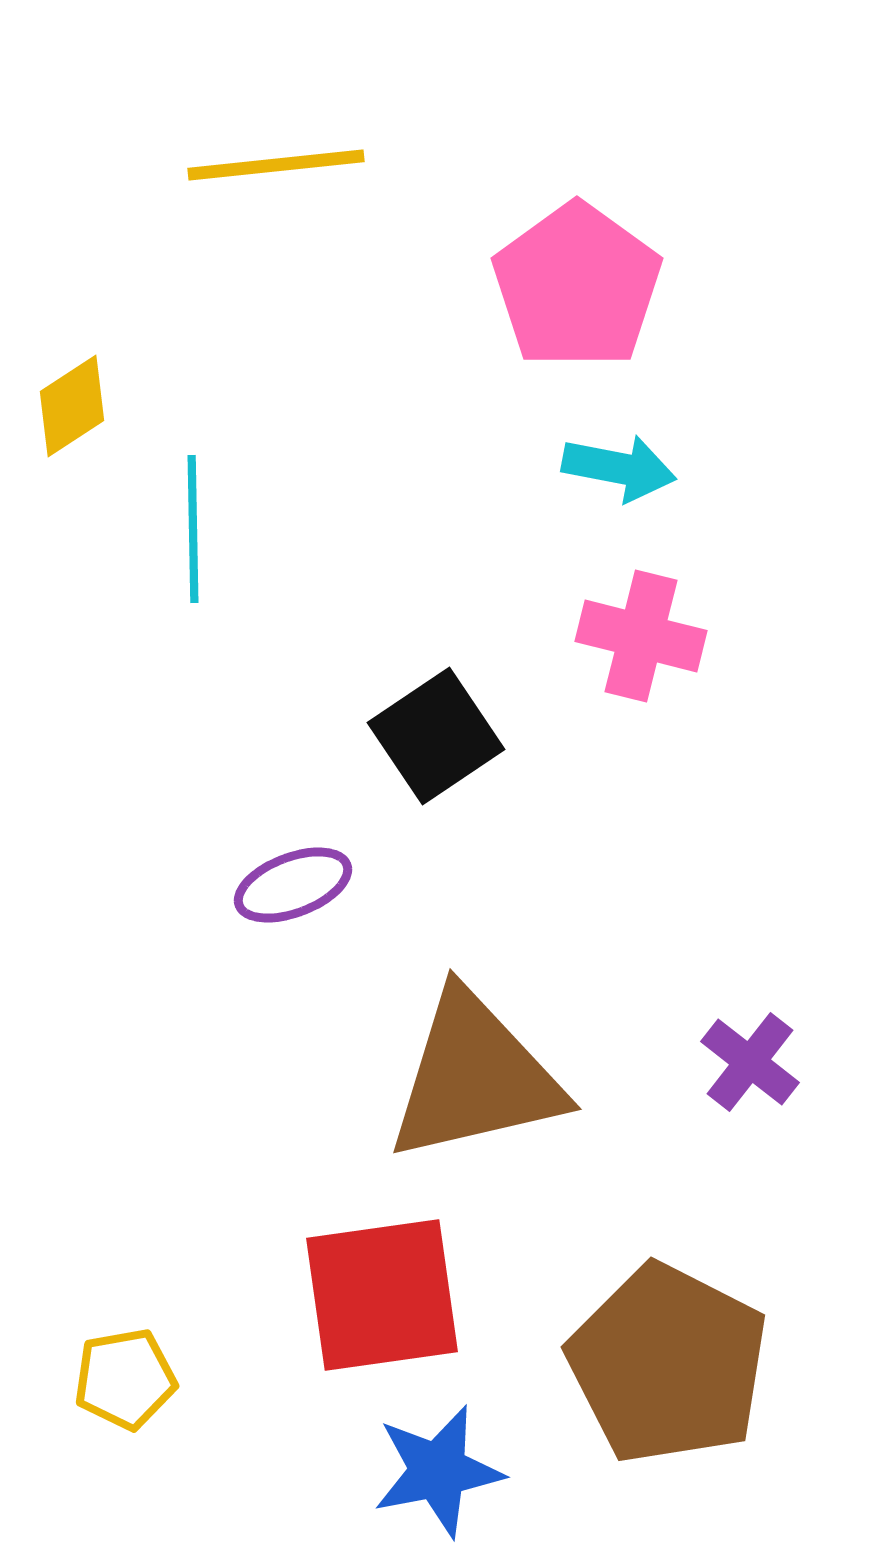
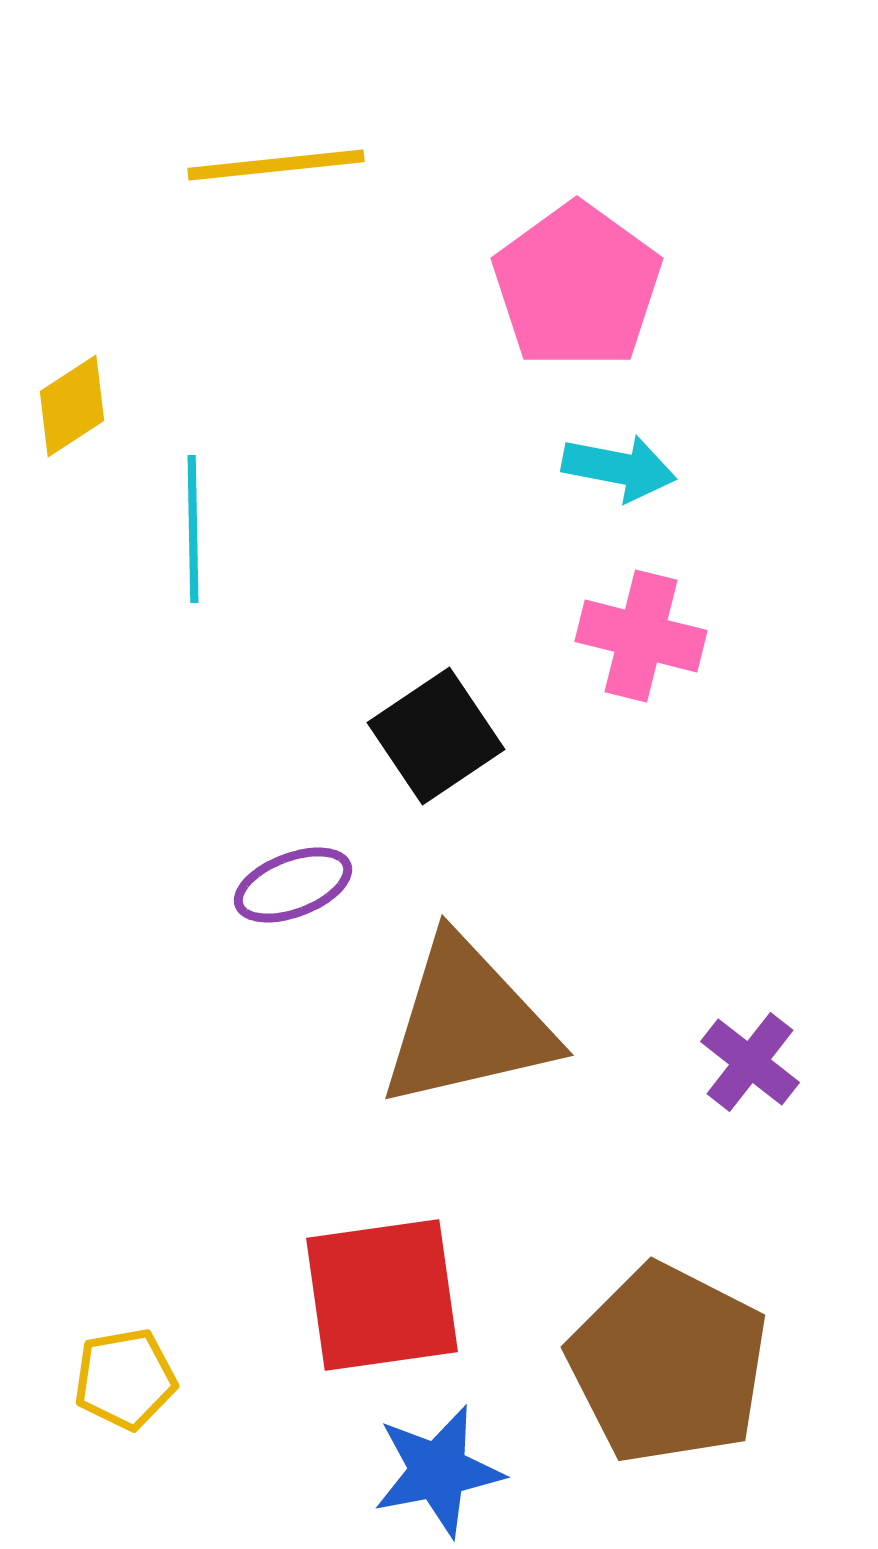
brown triangle: moved 8 px left, 54 px up
